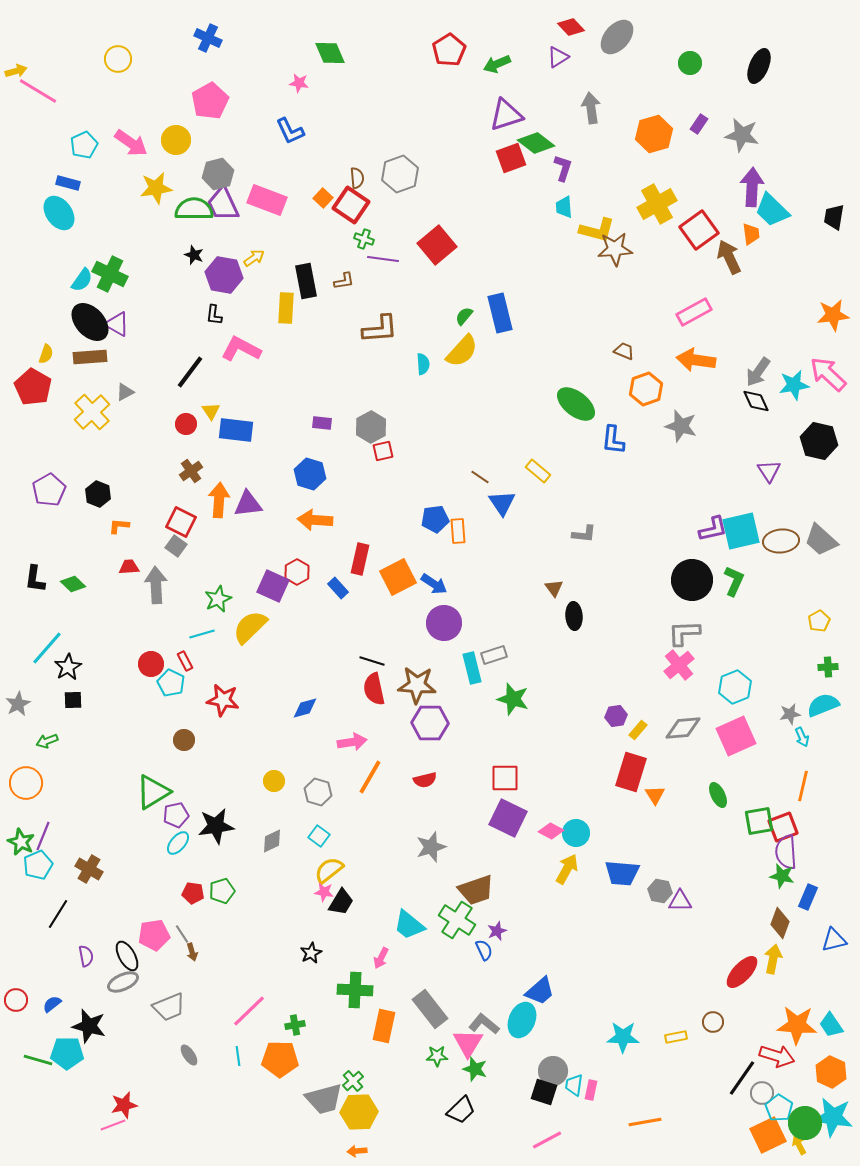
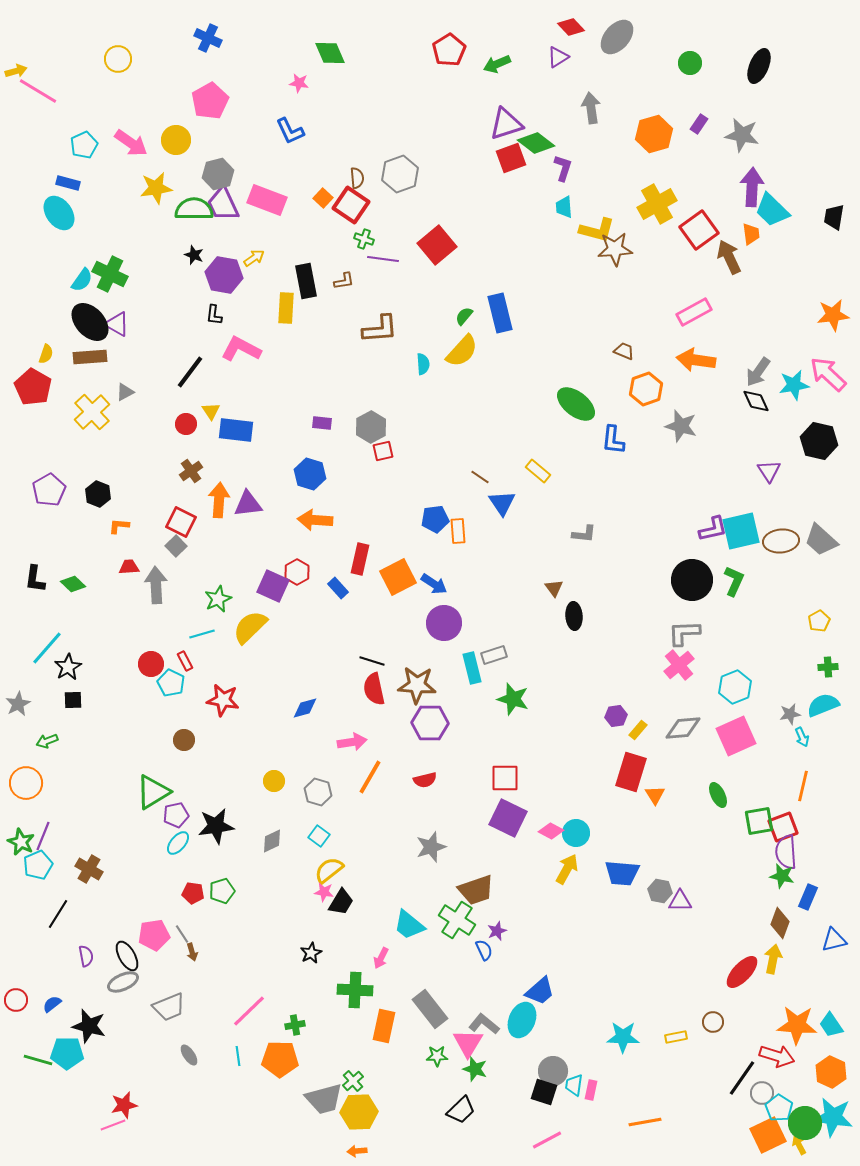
purple triangle at (506, 115): moved 9 px down
gray square at (176, 546): rotated 10 degrees clockwise
